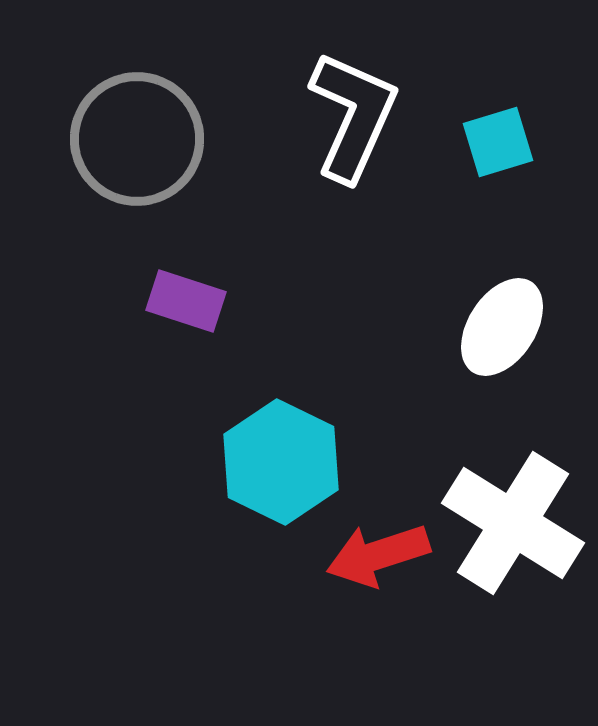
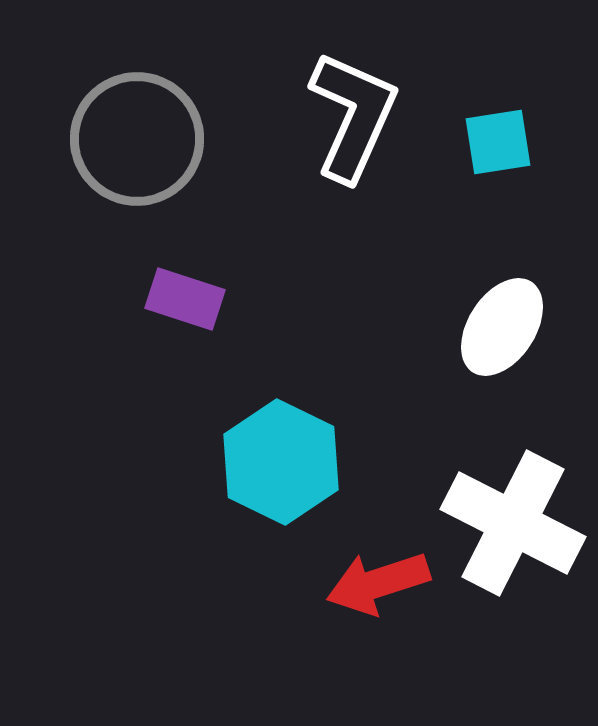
cyan square: rotated 8 degrees clockwise
purple rectangle: moved 1 px left, 2 px up
white cross: rotated 5 degrees counterclockwise
red arrow: moved 28 px down
